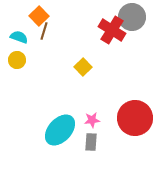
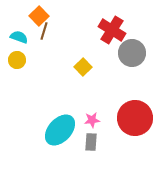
gray circle: moved 36 px down
